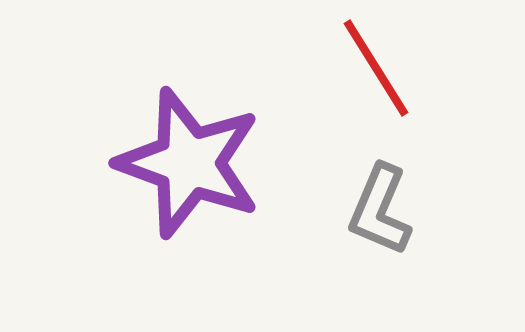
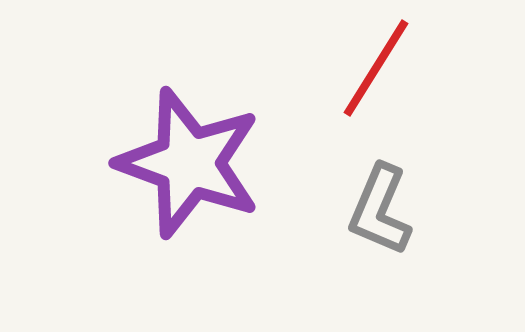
red line: rotated 64 degrees clockwise
